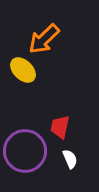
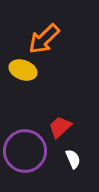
yellow ellipse: rotated 24 degrees counterclockwise
red trapezoid: rotated 35 degrees clockwise
white semicircle: moved 3 px right
